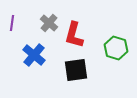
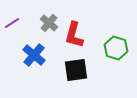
purple line: rotated 49 degrees clockwise
